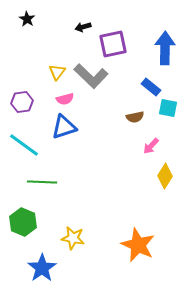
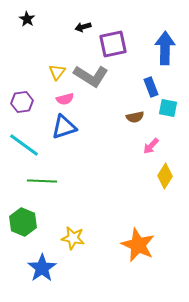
gray L-shape: rotated 12 degrees counterclockwise
blue rectangle: rotated 30 degrees clockwise
green line: moved 1 px up
